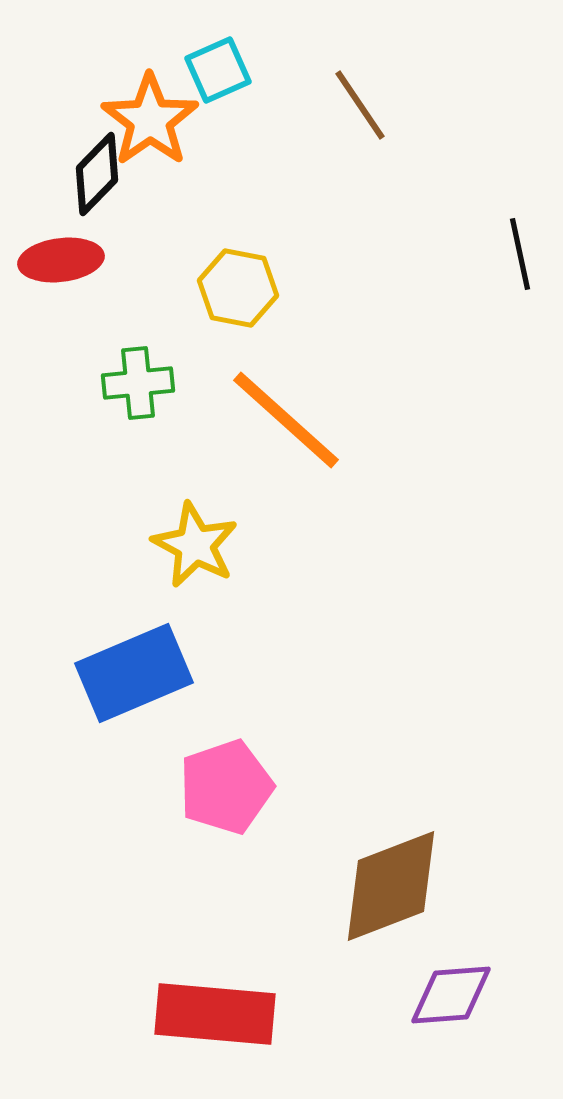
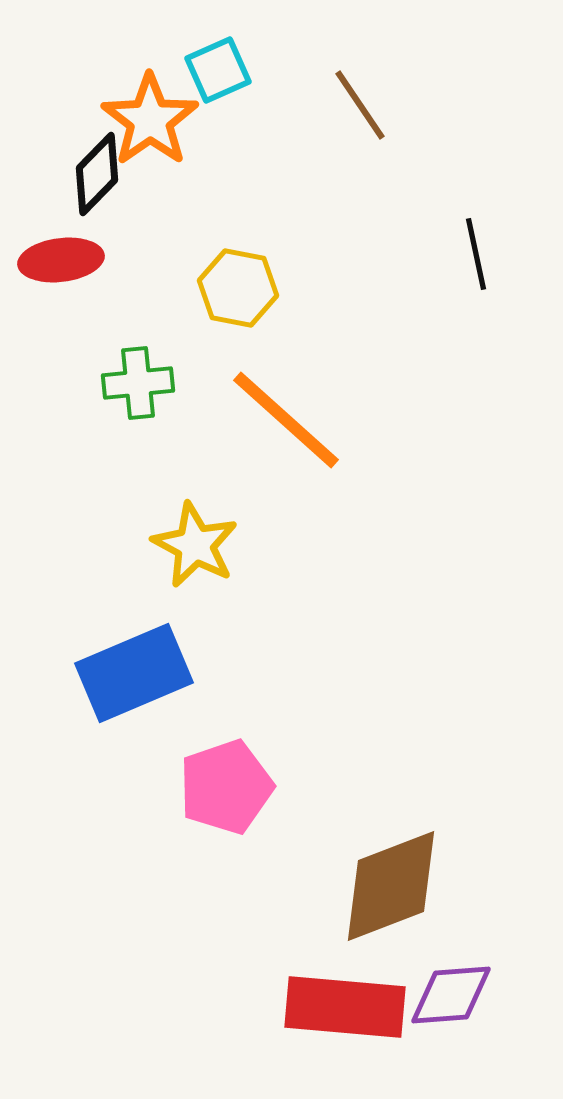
black line: moved 44 px left
red rectangle: moved 130 px right, 7 px up
